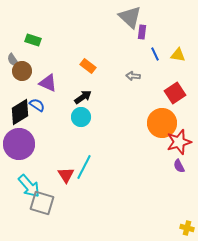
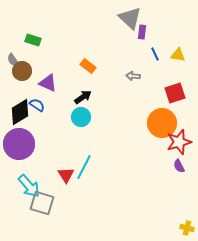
gray triangle: moved 1 px down
red square: rotated 15 degrees clockwise
